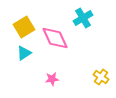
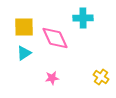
cyan cross: rotated 30 degrees clockwise
yellow square: rotated 30 degrees clockwise
pink star: moved 1 px up
